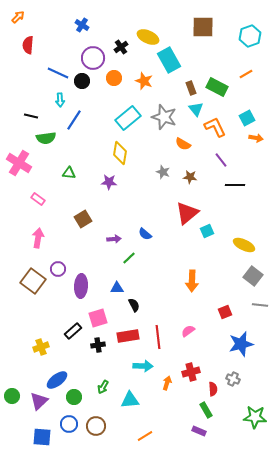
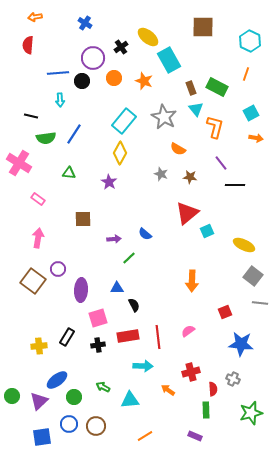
orange arrow at (18, 17): moved 17 px right; rotated 144 degrees counterclockwise
blue cross at (82, 25): moved 3 px right, 2 px up
cyan hexagon at (250, 36): moved 5 px down; rotated 15 degrees counterclockwise
yellow ellipse at (148, 37): rotated 15 degrees clockwise
blue line at (58, 73): rotated 30 degrees counterclockwise
orange line at (246, 74): rotated 40 degrees counterclockwise
gray star at (164, 117): rotated 10 degrees clockwise
cyan rectangle at (128, 118): moved 4 px left, 3 px down; rotated 10 degrees counterclockwise
cyan square at (247, 118): moved 4 px right, 5 px up
blue line at (74, 120): moved 14 px down
orange L-shape at (215, 127): rotated 40 degrees clockwise
orange semicircle at (183, 144): moved 5 px left, 5 px down
yellow diamond at (120, 153): rotated 20 degrees clockwise
purple line at (221, 160): moved 3 px down
gray star at (163, 172): moved 2 px left, 2 px down
purple star at (109, 182): rotated 28 degrees clockwise
brown square at (83, 219): rotated 30 degrees clockwise
purple ellipse at (81, 286): moved 4 px down
gray line at (260, 305): moved 2 px up
black rectangle at (73, 331): moved 6 px left, 6 px down; rotated 18 degrees counterclockwise
blue star at (241, 344): rotated 20 degrees clockwise
yellow cross at (41, 347): moved 2 px left, 1 px up; rotated 14 degrees clockwise
orange arrow at (167, 383): moved 1 px right, 7 px down; rotated 72 degrees counterclockwise
green arrow at (103, 387): rotated 88 degrees clockwise
green rectangle at (206, 410): rotated 28 degrees clockwise
green star at (255, 417): moved 4 px left, 4 px up; rotated 20 degrees counterclockwise
purple rectangle at (199, 431): moved 4 px left, 5 px down
blue square at (42, 437): rotated 12 degrees counterclockwise
